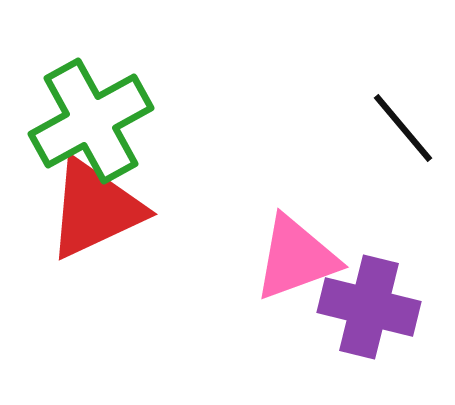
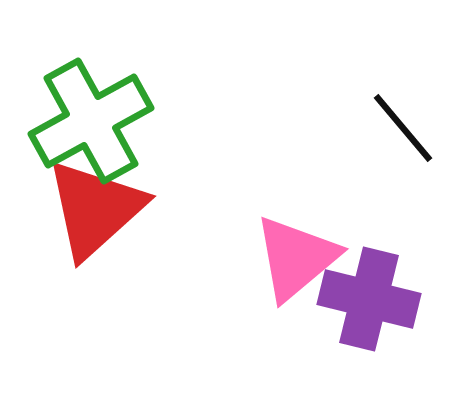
red triangle: rotated 17 degrees counterclockwise
pink triangle: rotated 20 degrees counterclockwise
purple cross: moved 8 px up
